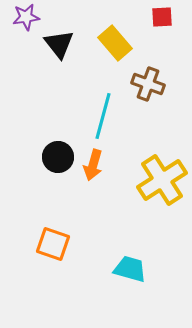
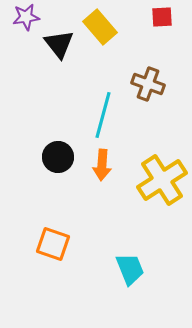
yellow rectangle: moved 15 px left, 16 px up
cyan line: moved 1 px up
orange arrow: moved 9 px right; rotated 12 degrees counterclockwise
cyan trapezoid: rotated 52 degrees clockwise
